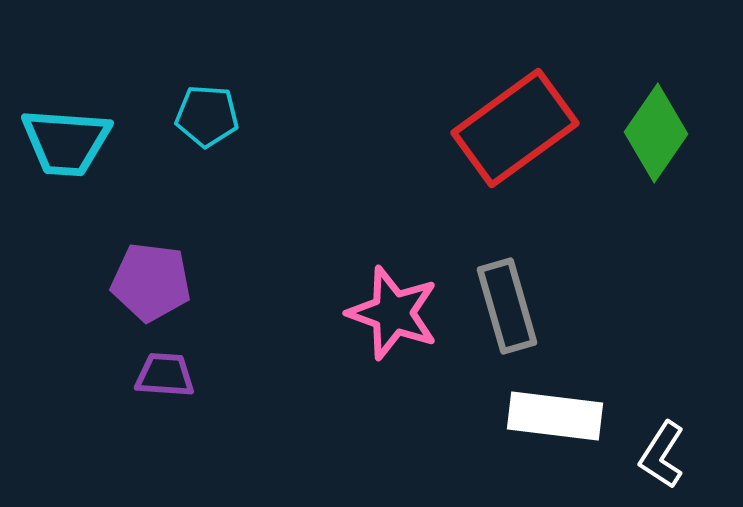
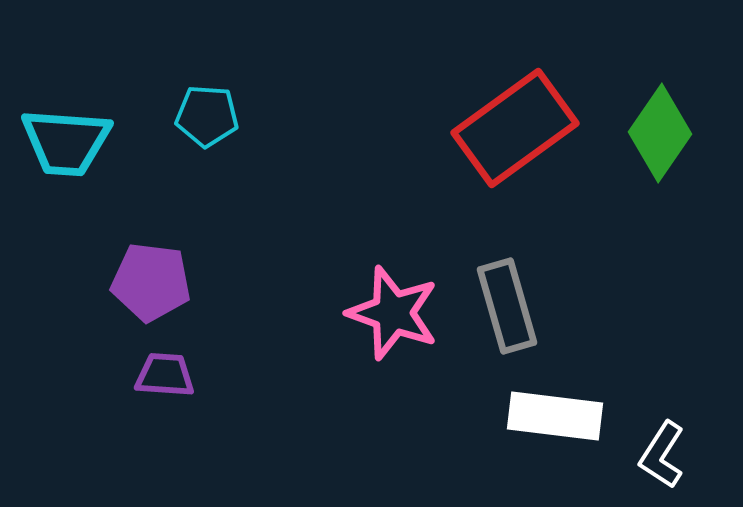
green diamond: moved 4 px right
